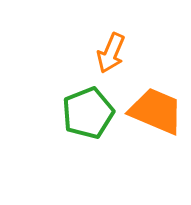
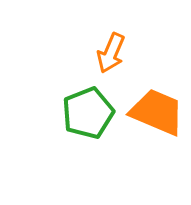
orange trapezoid: moved 1 px right, 1 px down
